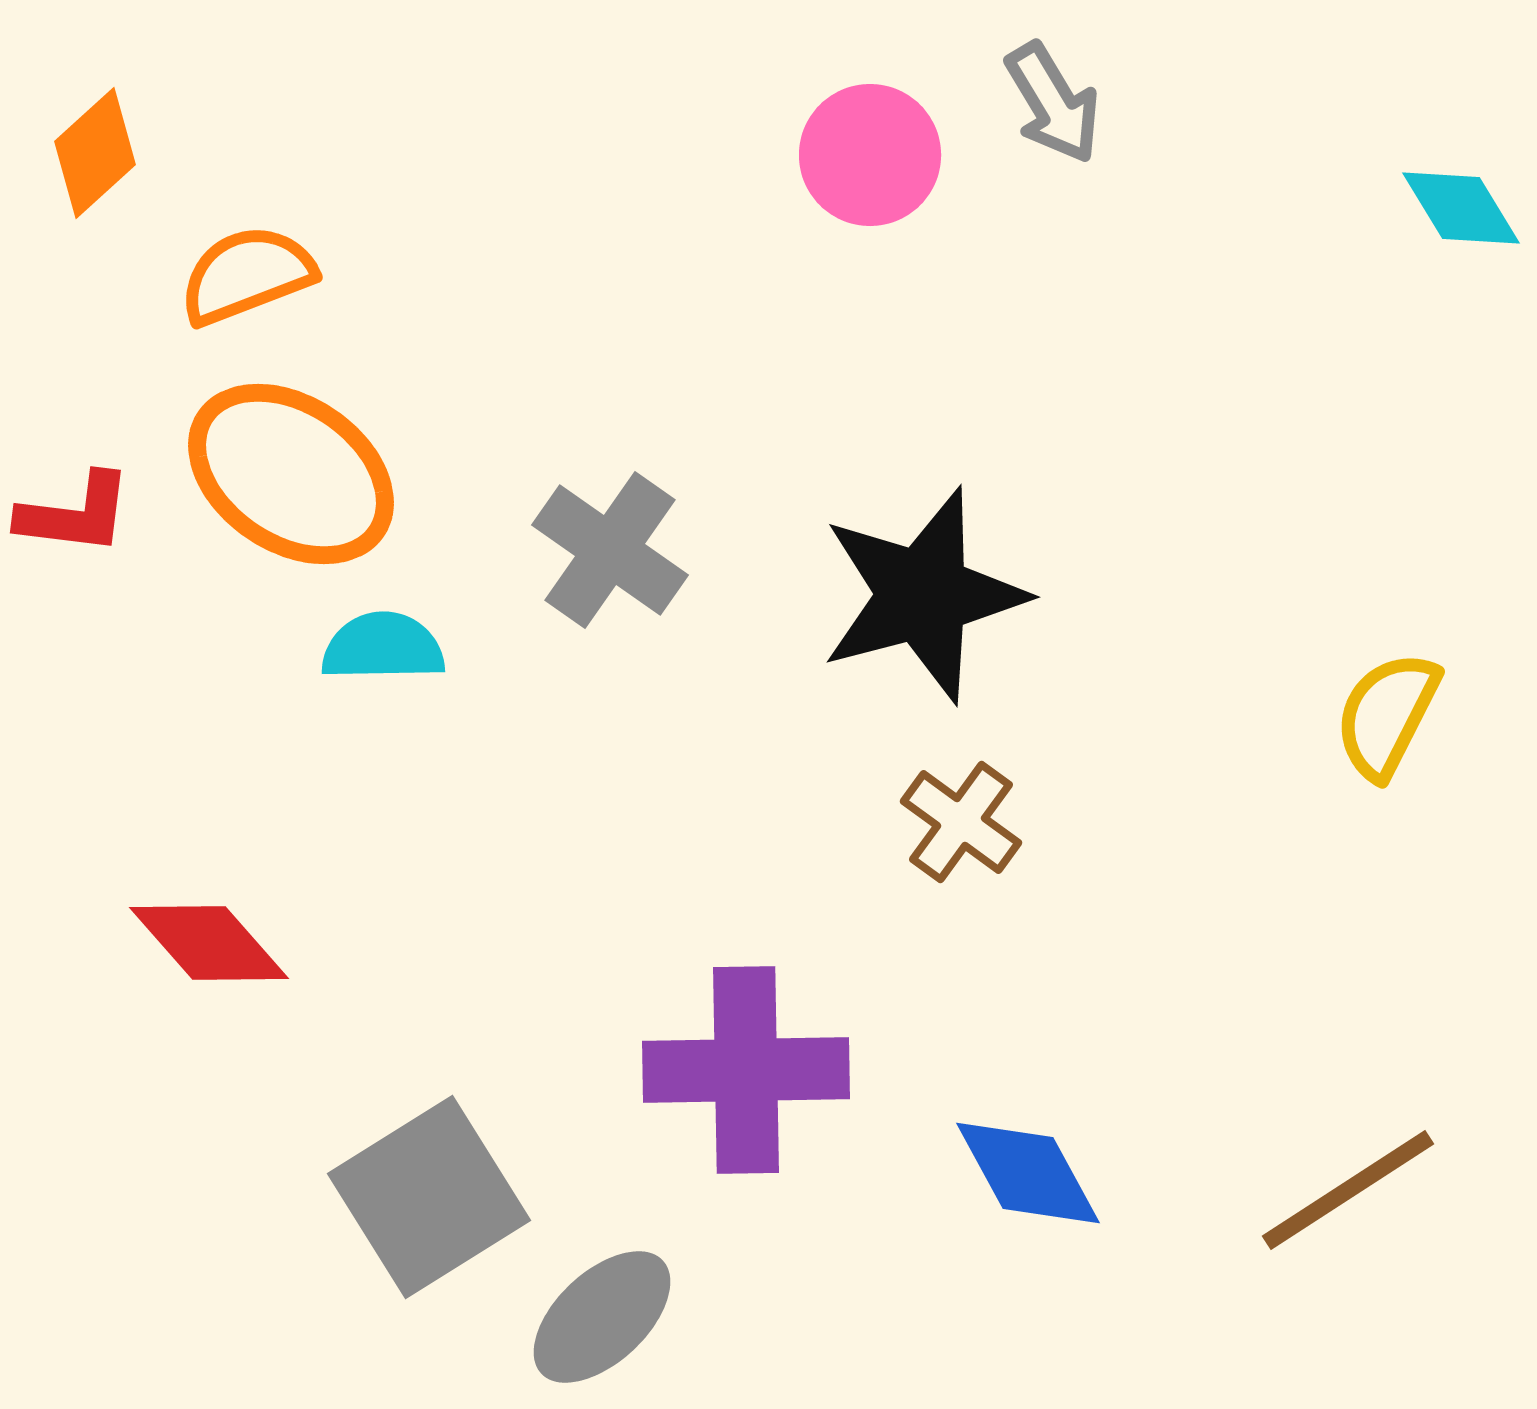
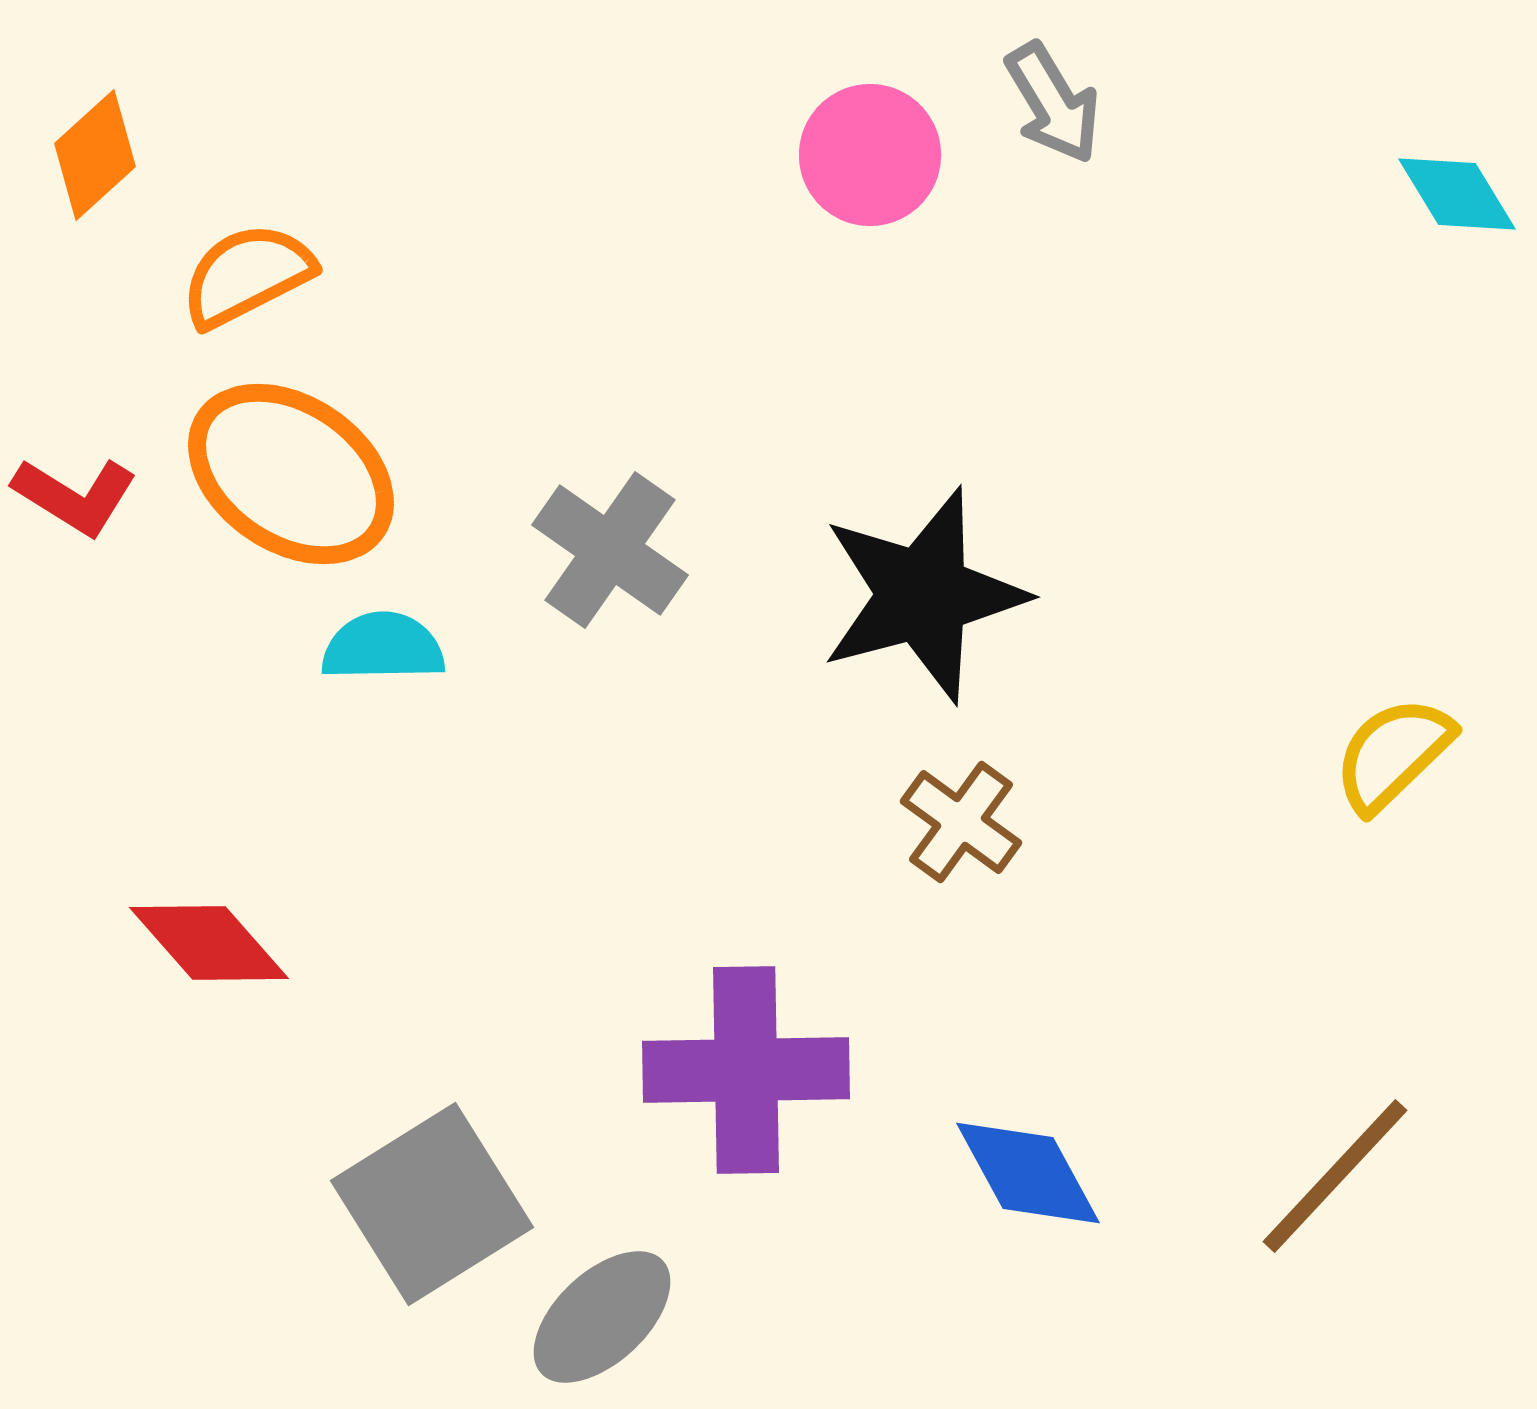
orange diamond: moved 2 px down
cyan diamond: moved 4 px left, 14 px up
orange semicircle: rotated 6 degrees counterclockwise
red L-shape: moved 18 px up; rotated 25 degrees clockwise
yellow semicircle: moved 6 px right, 39 px down; rotated 19 degrees clockwise
brown line: moved 13 px left, 14 px up; rotated 14 degrees counterclockwise
gray square: moved 3 px right, 7 px down
